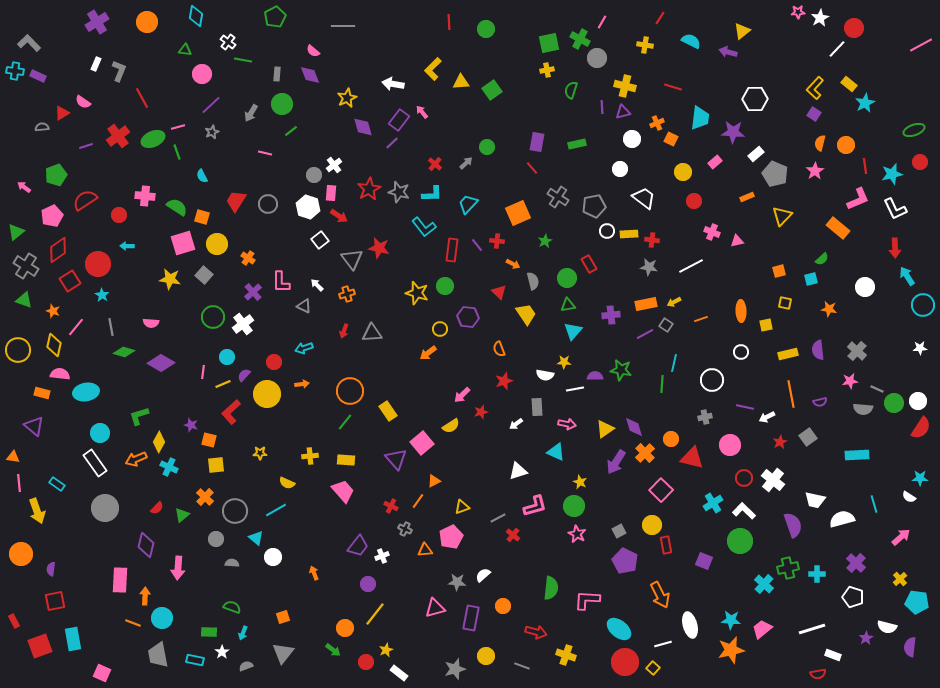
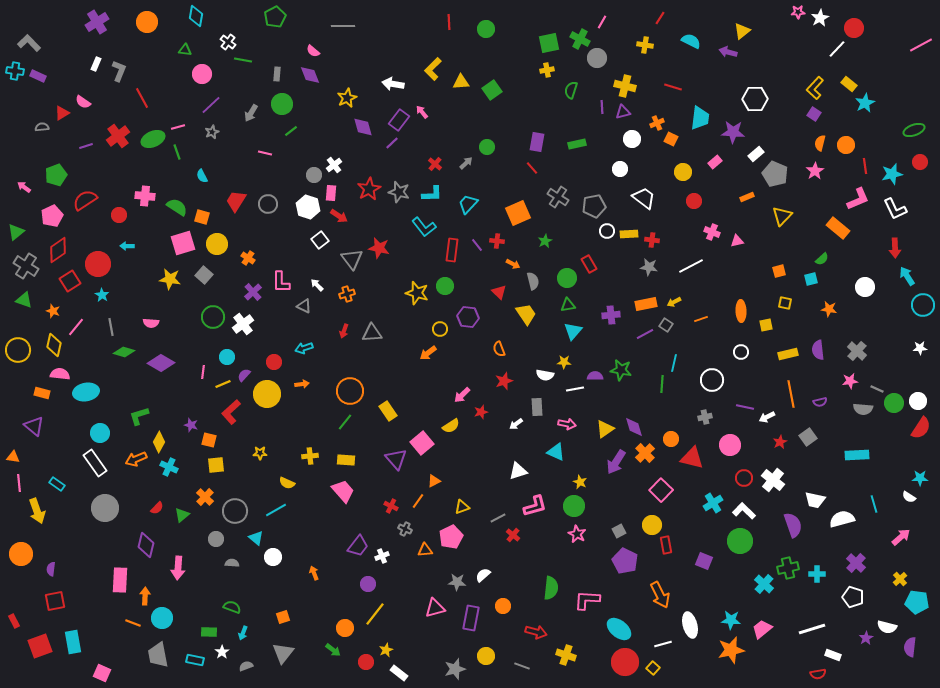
cyan rectangle at (73, 639): moved 3 px down
